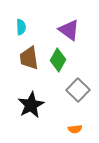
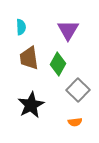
purple triangle: moved 1 px left; rotated 25 degrees clockwise
green diamond: moved 4 px down
orange semicircle: moved 7 px up
